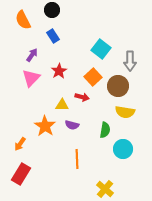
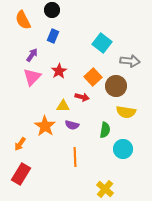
blue rectangle: rotated 56 degrees clockwise
cyan square: moved 1 px right, 6 px up
gray arrow: rotated 84 degrees counterclockwise
pink triangle: moved 1 px right, 1 px up
brown circle: moved 2 px left
yellow triangle: moved 1 px right, 1 px down
yellow semicircle: moved 1 px right
orange line: moved 2 px left, 2 px up
